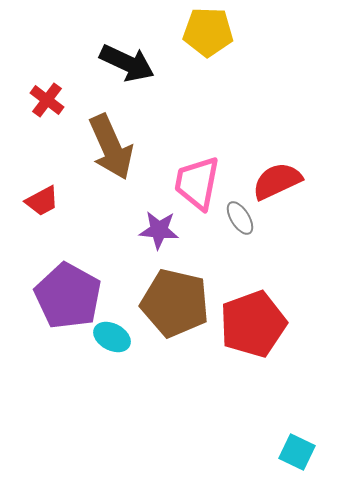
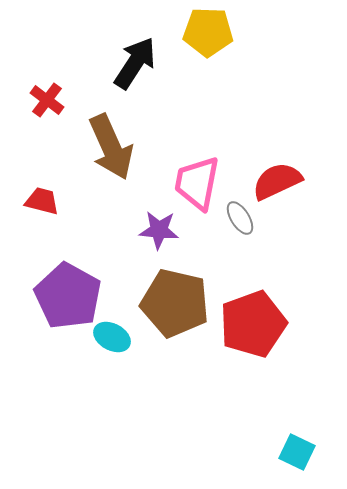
black arrow: moved 8 px right; rotated 82 degrees counterclockwise
red trapezoid: rotated 138 degrees counterclockwise
